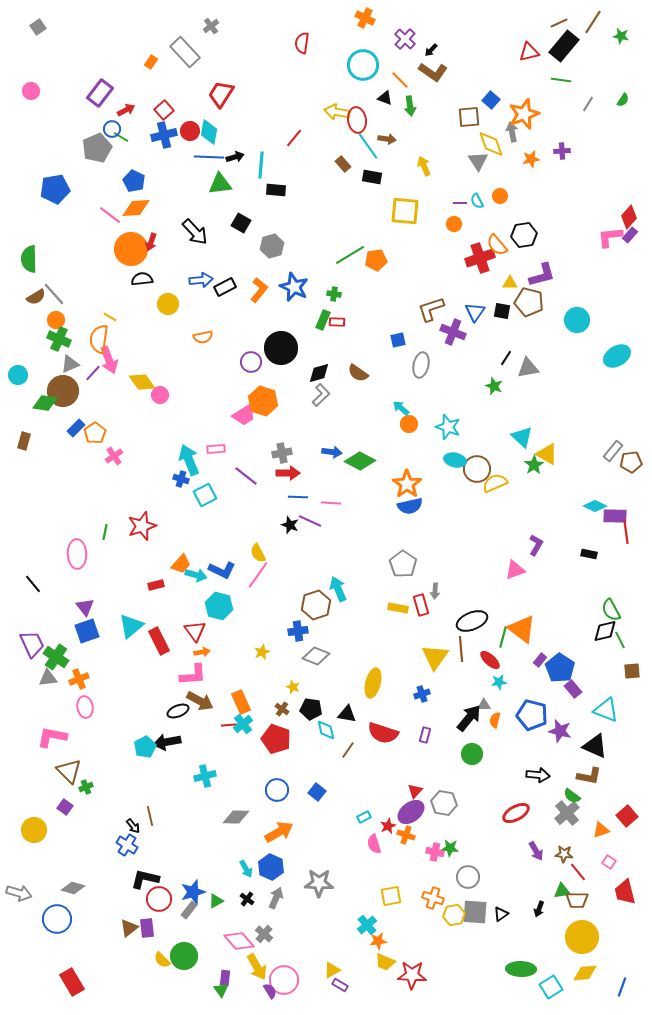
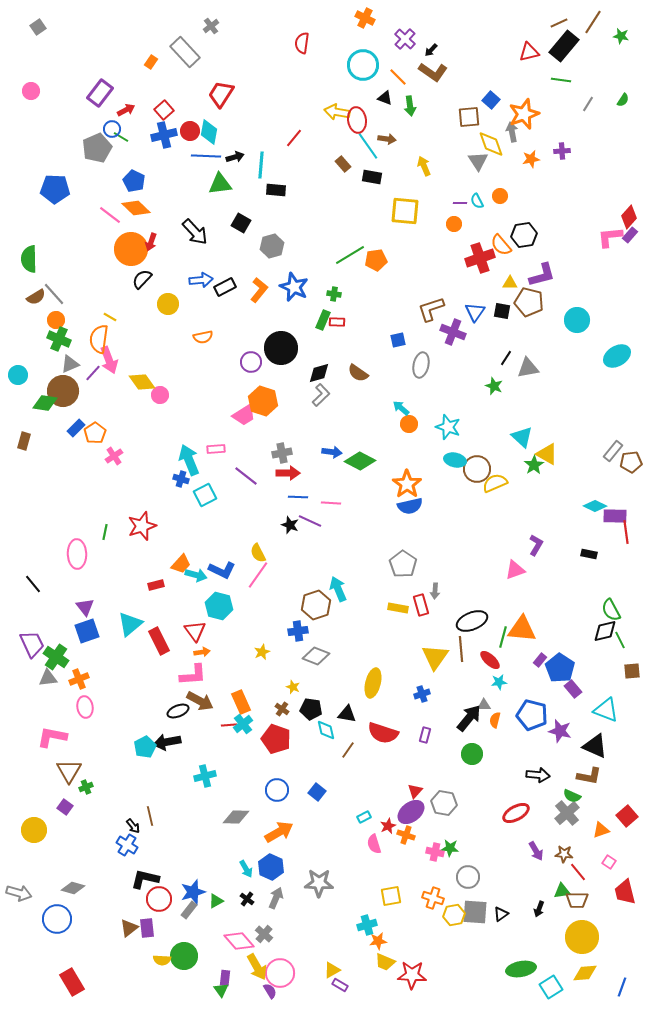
orange line at (400, 80): moved 2 px left, 3 px up
blue line at (209, 157): moved 3 px left, 1 px up
blue pentagon at (55, 189): rotated 12 degrees clockwise
orange diamond at (136, 208): rotated 48 degrees clockwise
orange semicircle at (497, 245): moved 4 px right
black semicircle at (142, 279): rotated 40 degrees counterclockwise
cyan triangle at (131, 626): moved 1 px left, 2 px up
orange triangle at (522, 629): rotated 32 degrees counterclockwise
brown triangle at (69, 771): rotated 16 degrees clockwise
green semicircle at (572, 796): rotated 12 degrees counterclockwise
cyan cross at (367, 925): rotated 24 degrees clockwise
yellow semicircle at (162, 960): rotated 42 degrees counterclockwise
green ellipse at (521, 969): rotated 12 degrees counterclockwise
pink circle at (284, 980): moved 4 px left, 7 px up
